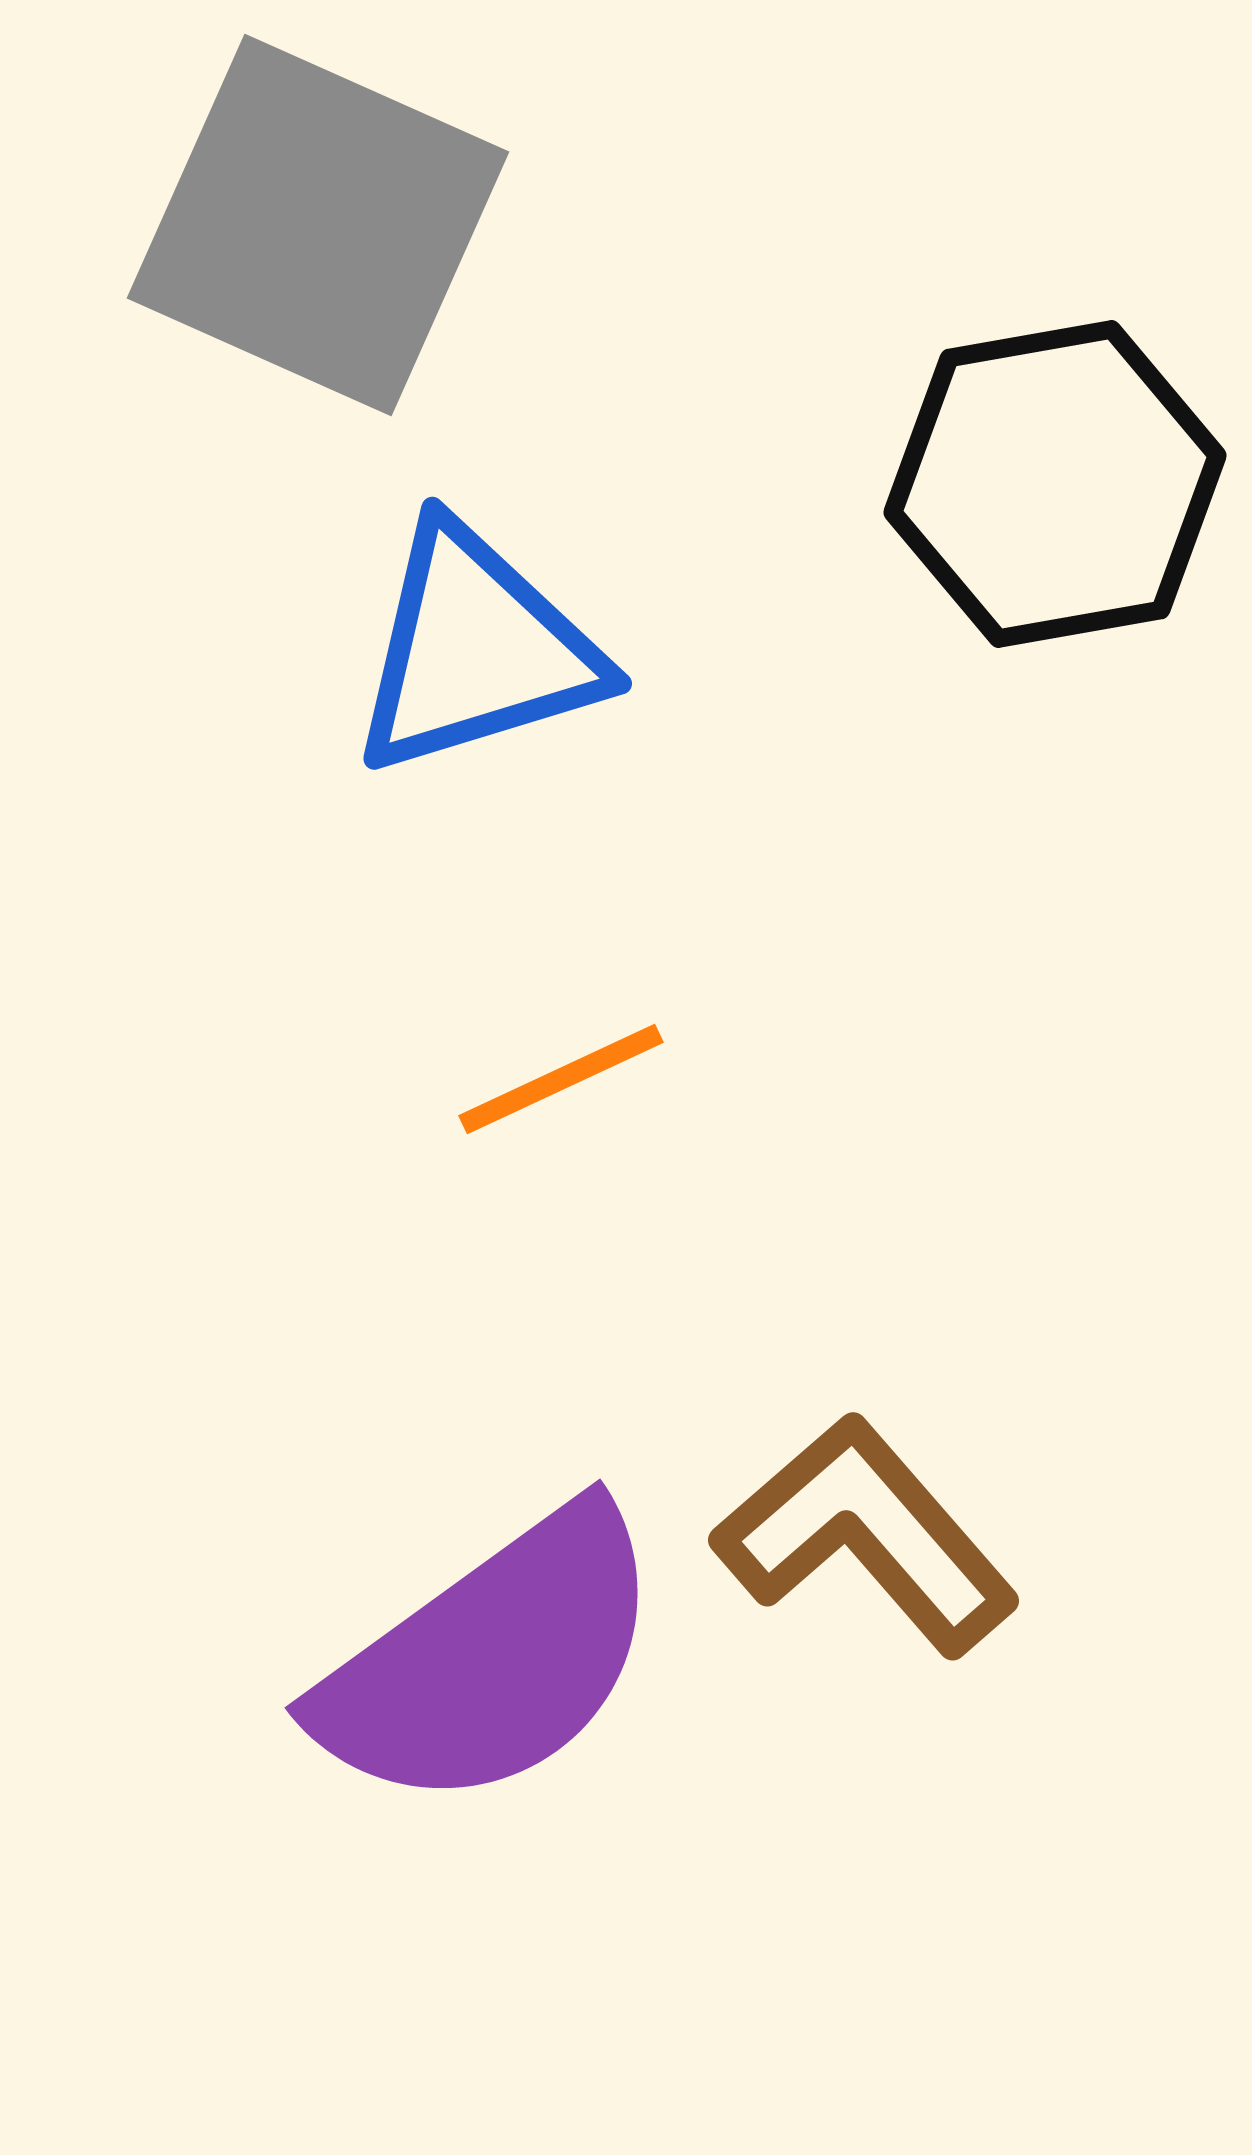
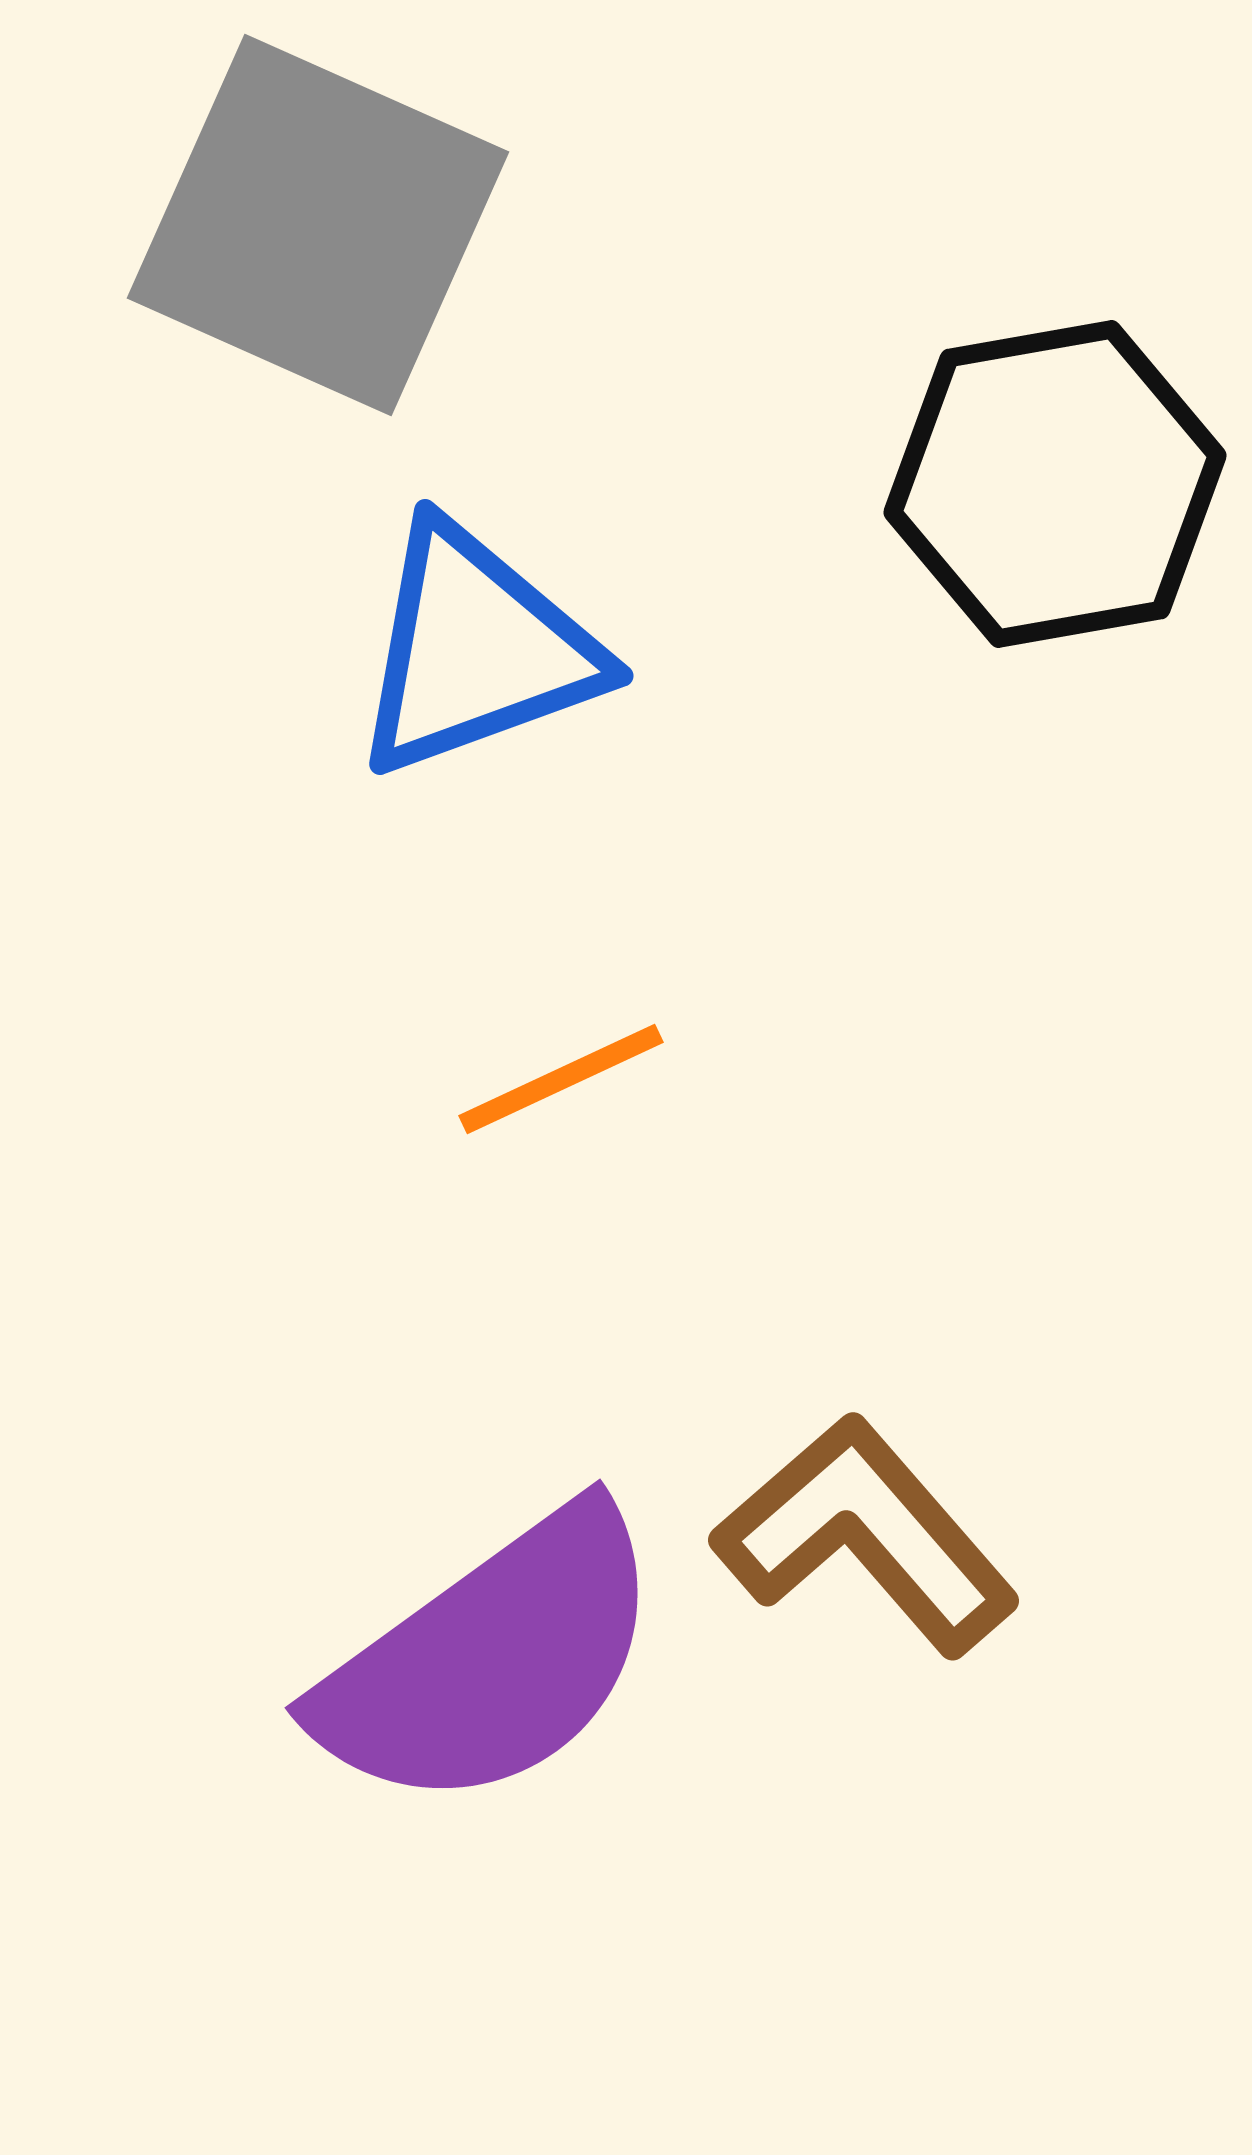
blue triangle: rotated 3 degrees counterclockwise
